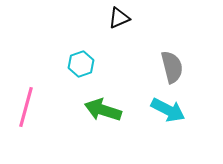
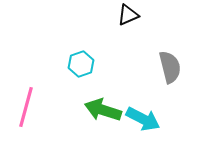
black triangle: moved 9 px right, 3 px up
gray semicircle: moved 2 px left
cyan arrow: moved 25 px left, 9 px down
